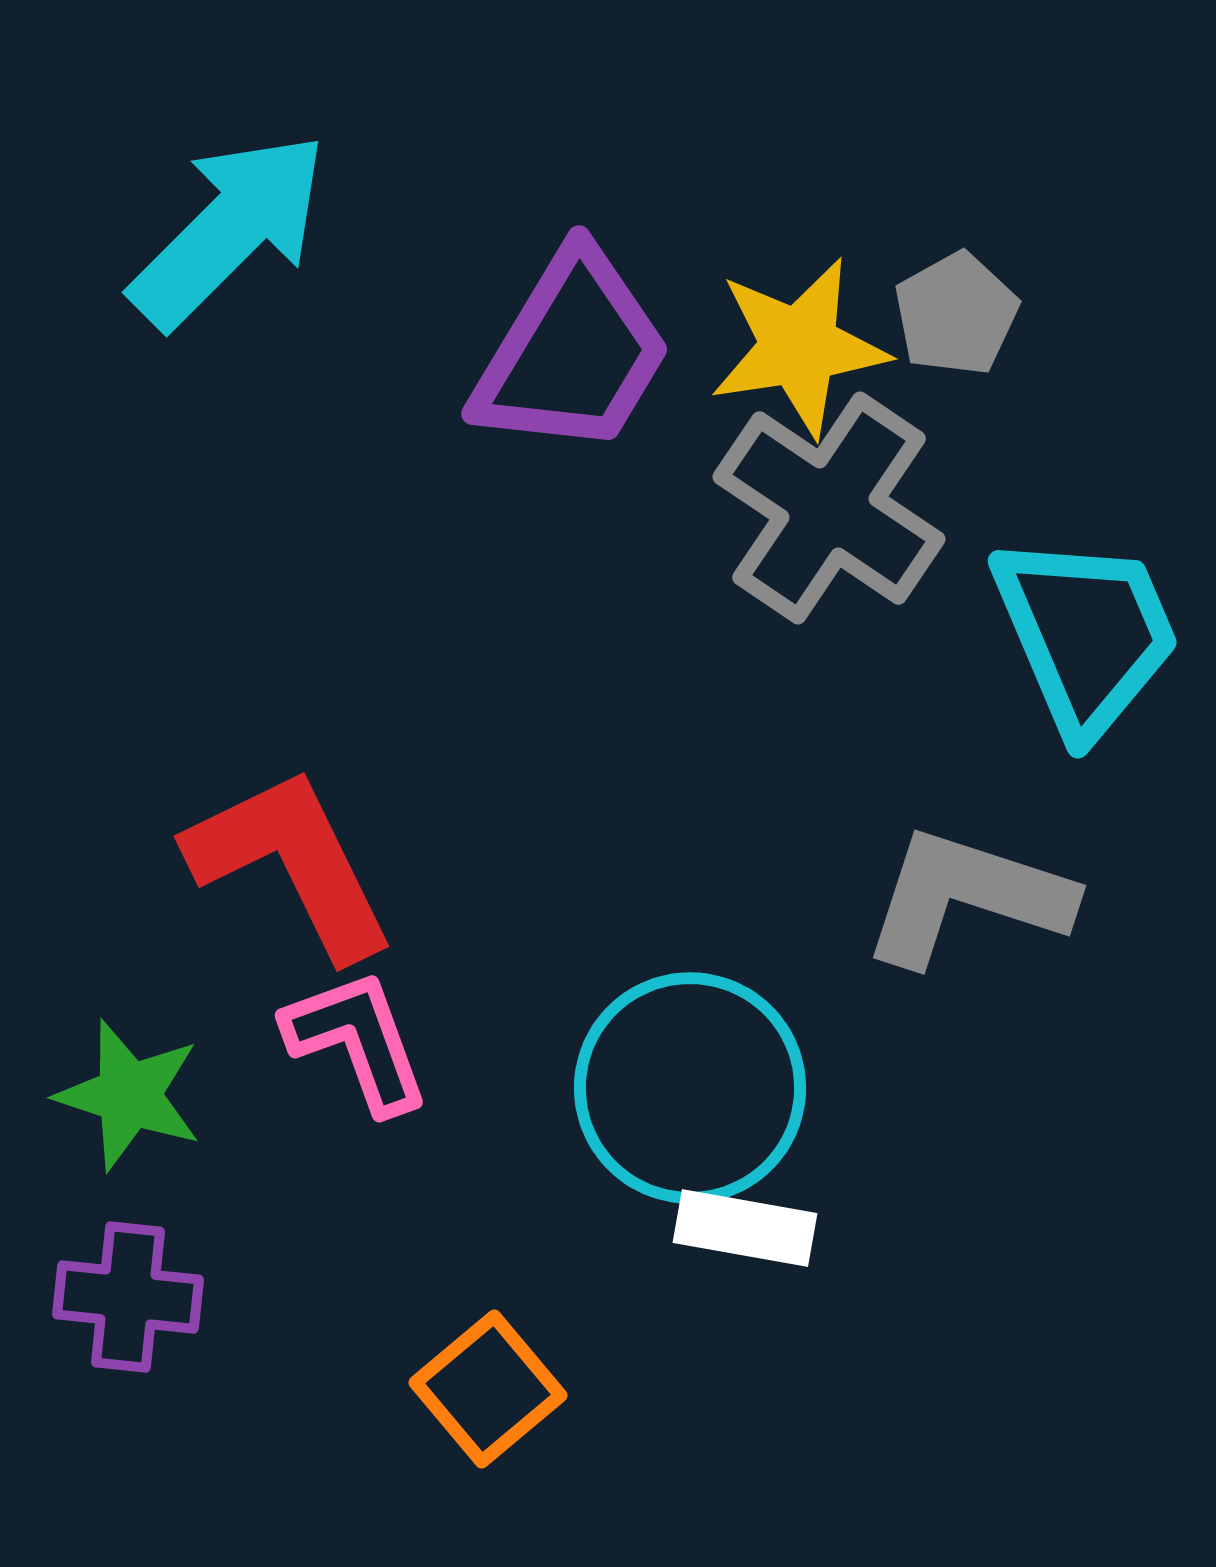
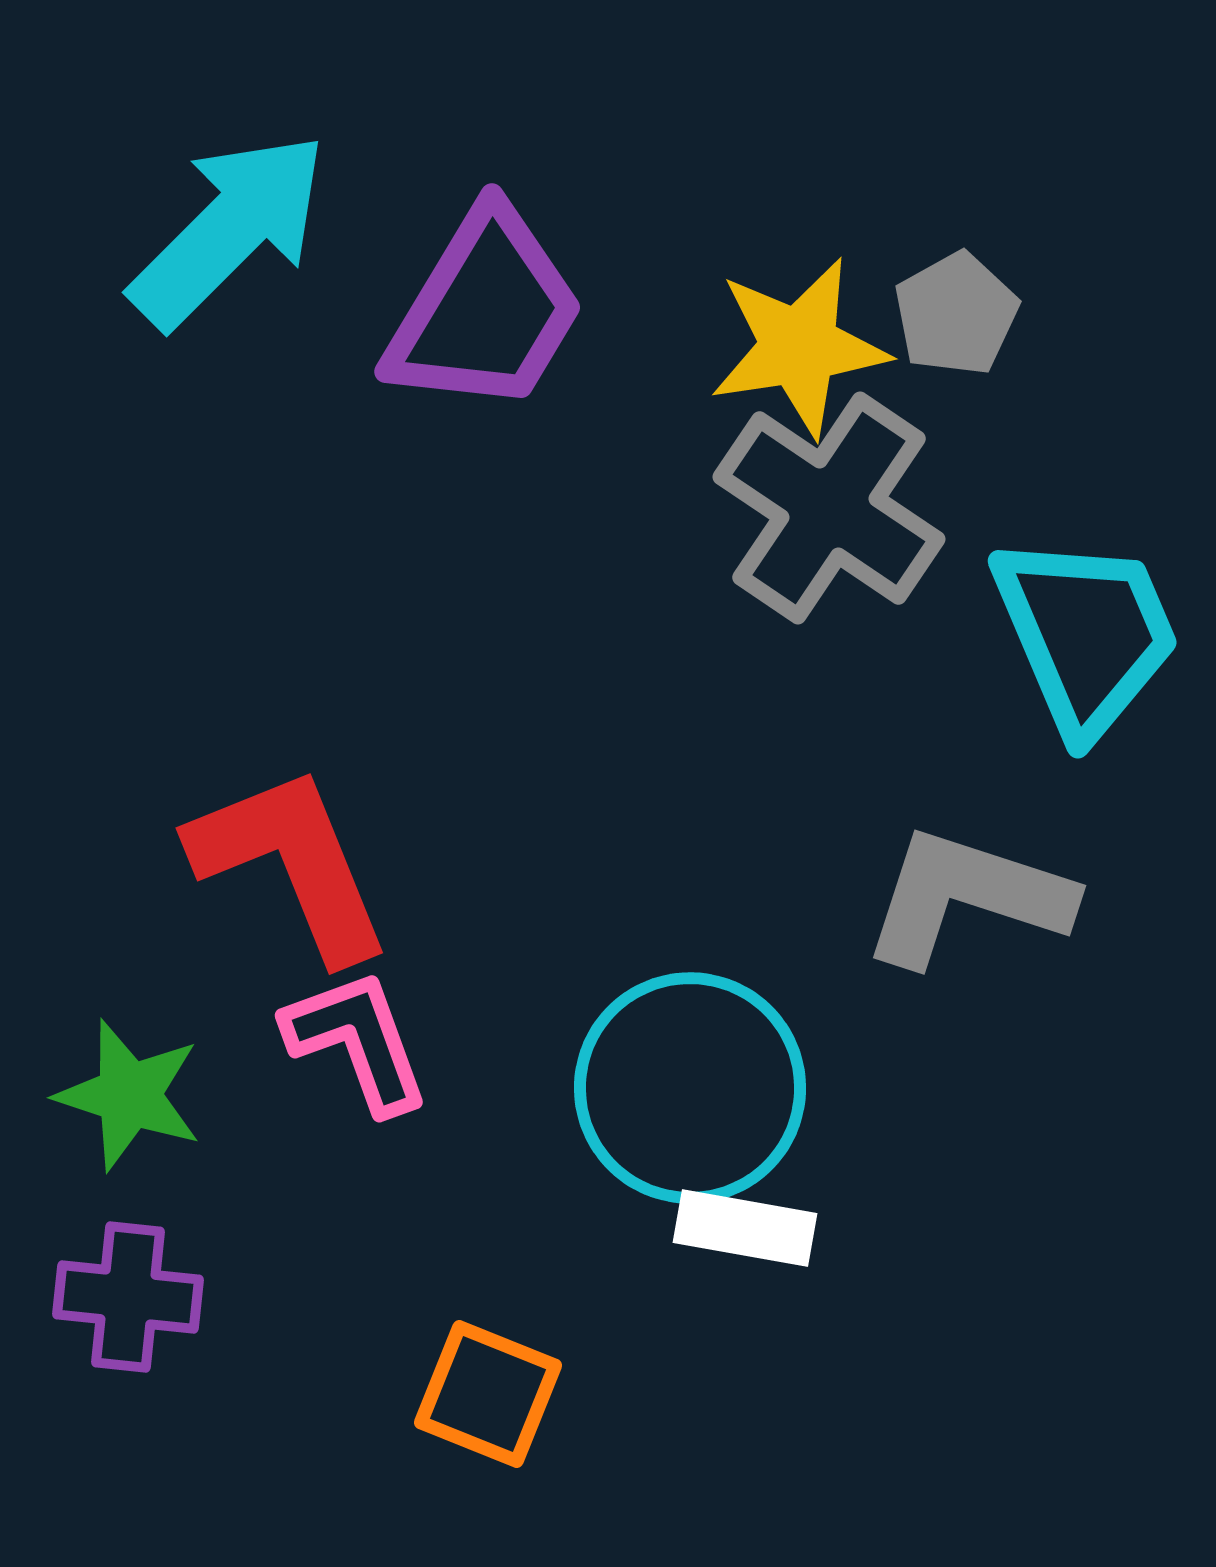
purple trapezoid: moved 87 px left, 42 px up
red L-shape: rotated 4 degrees clockwise
orange square: moved 5 px down; rotated 28 degrees counterclockwise
